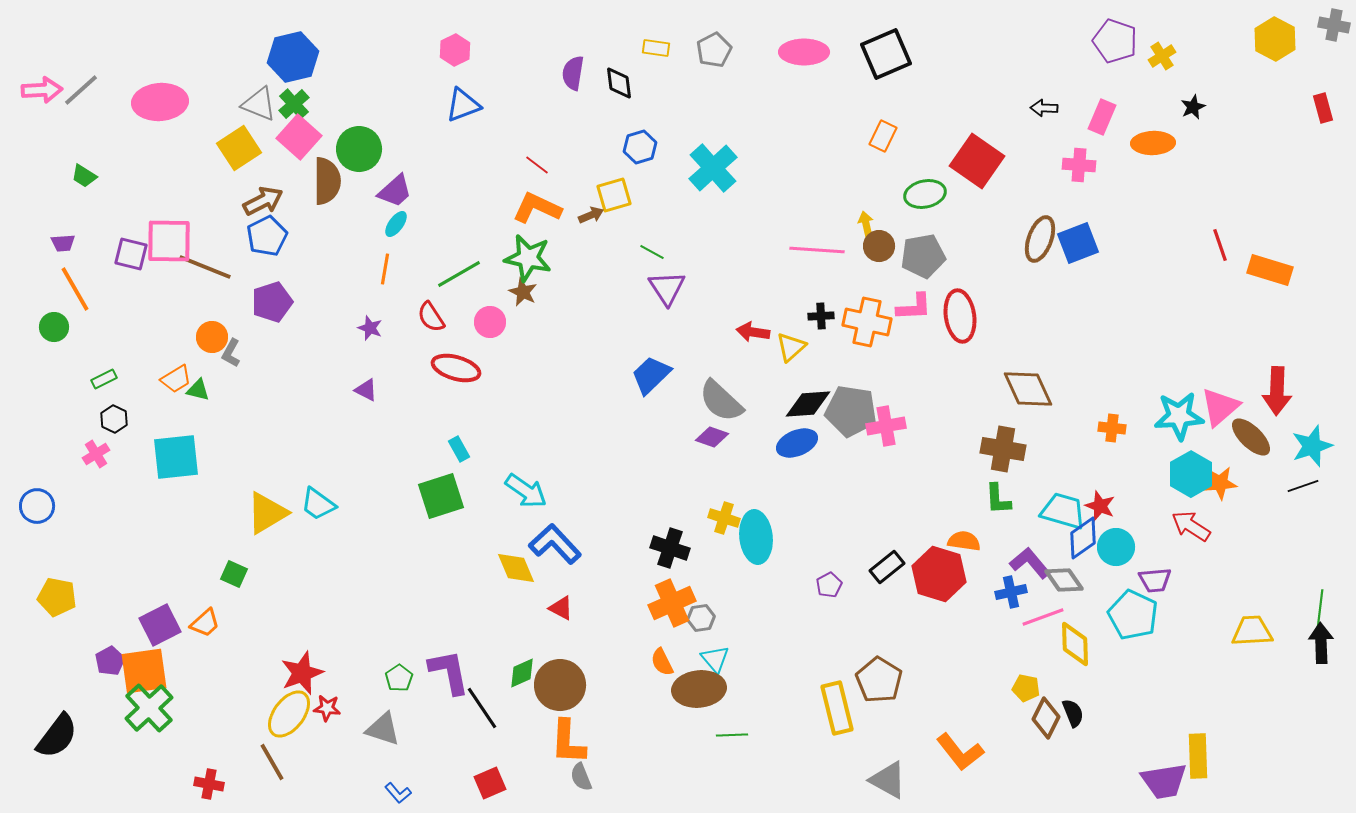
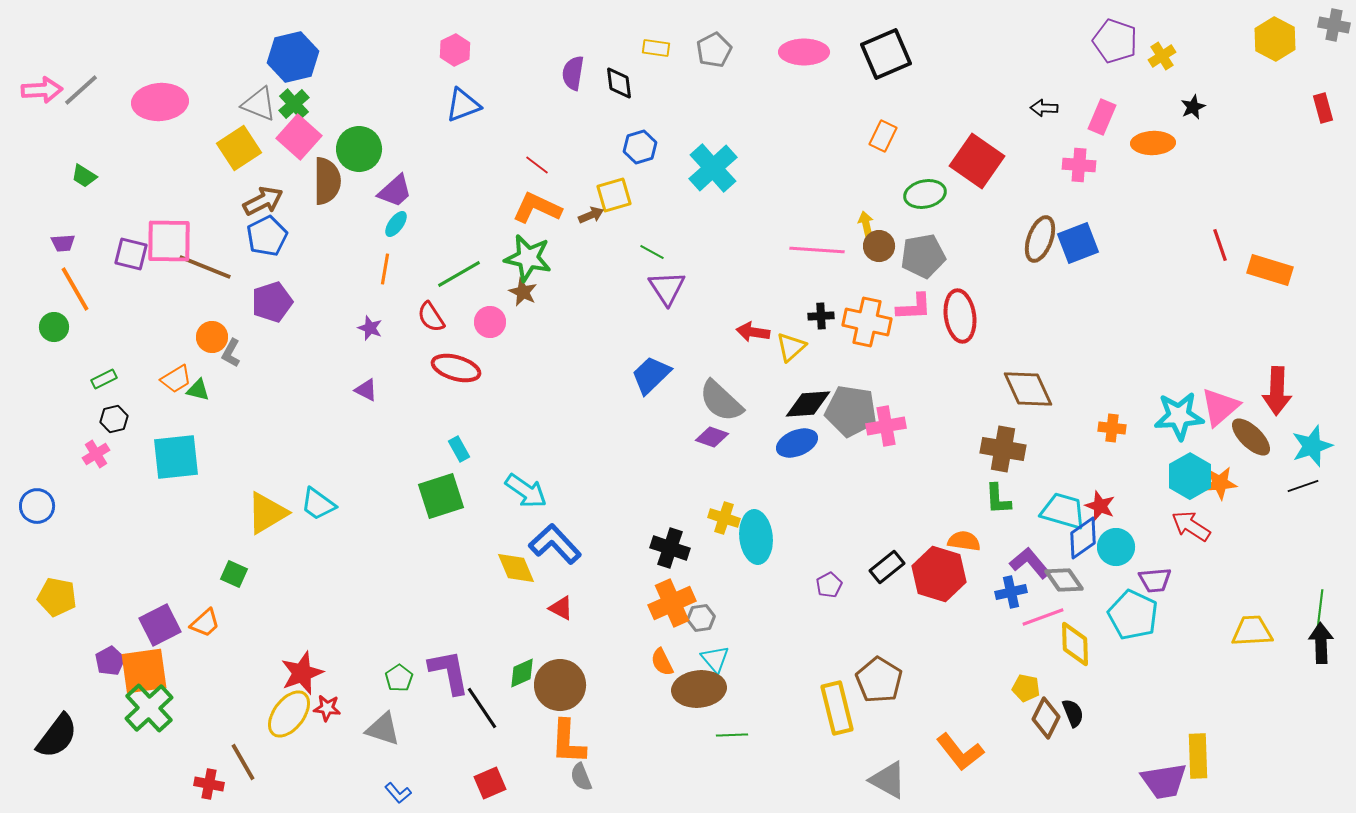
black hexagon at (114, 419): rotated 20 degrees clockwise
cyan hexagon at (1191, 474): moved 1 px left, 2 px down
brown line at (272, 762): moved 29 px left
